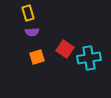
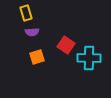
yellow rectangle: moved 2 px left
red square: moved 1 px right, 4 px up
cyan cross: rotated 10 degrees clockwise
